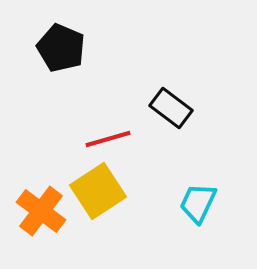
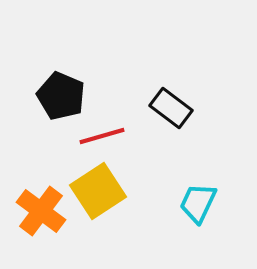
black pentagon: moved 48 px down
red line: moved 6 px left, 3 px up
